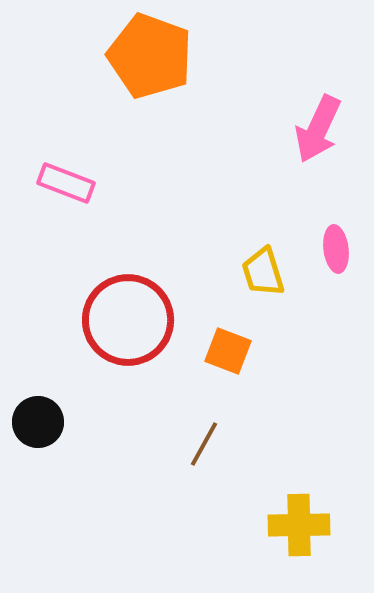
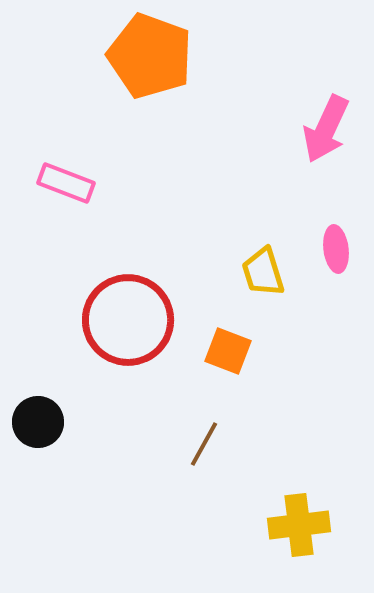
pink arrow: moved 8 px right
yellow cross: rotated 6 degrees counterclockwise
